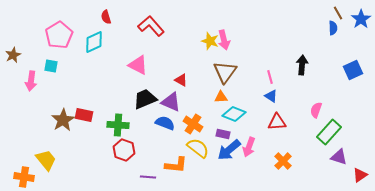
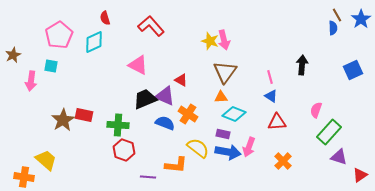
brown line at (338, 13): moved 1 px left, 2 px down
red semicircle at (106, 17): moved 1 px left, 1 px down
purple triangle at (171, 102): moved 6 px left, 6 px up
orange cross at (193, 124): moved 5 px left, 10 px up
blue arrow at (229, 150): moved 1 px left, 2 px down; rotated 130 degrees counterclockwise
yellow trapezoid at (46, 160): rotated 10 degrees counterclockwise
